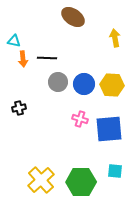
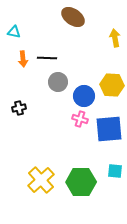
cyan triangle: moved 9 px up
blue circle: moved 12 px down
